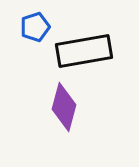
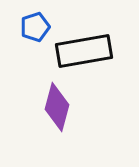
purple diamond: moved 7 px left
